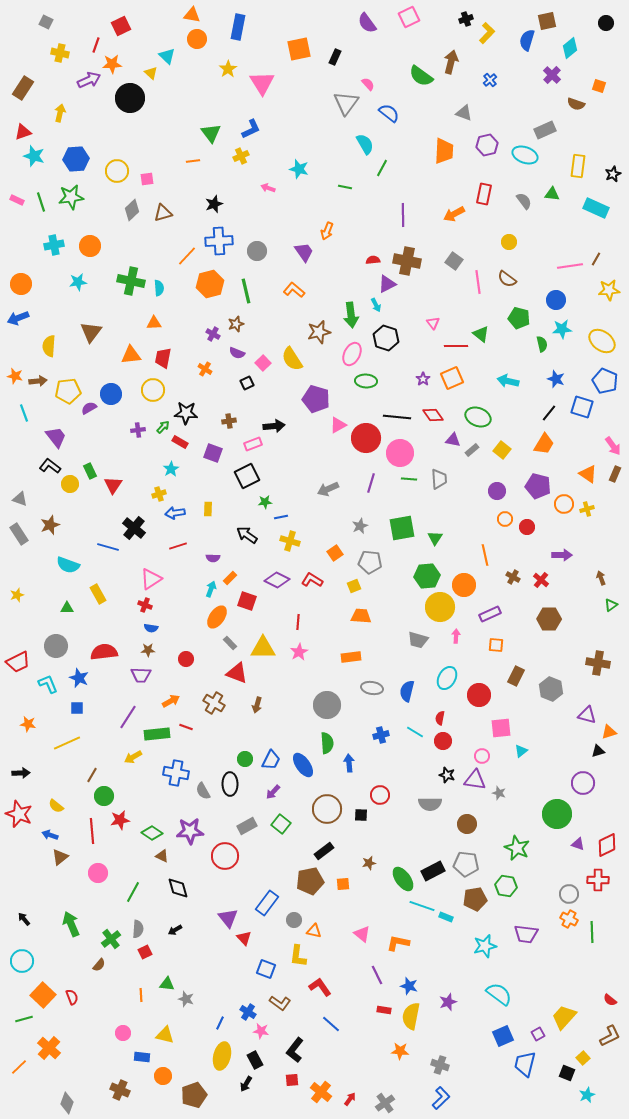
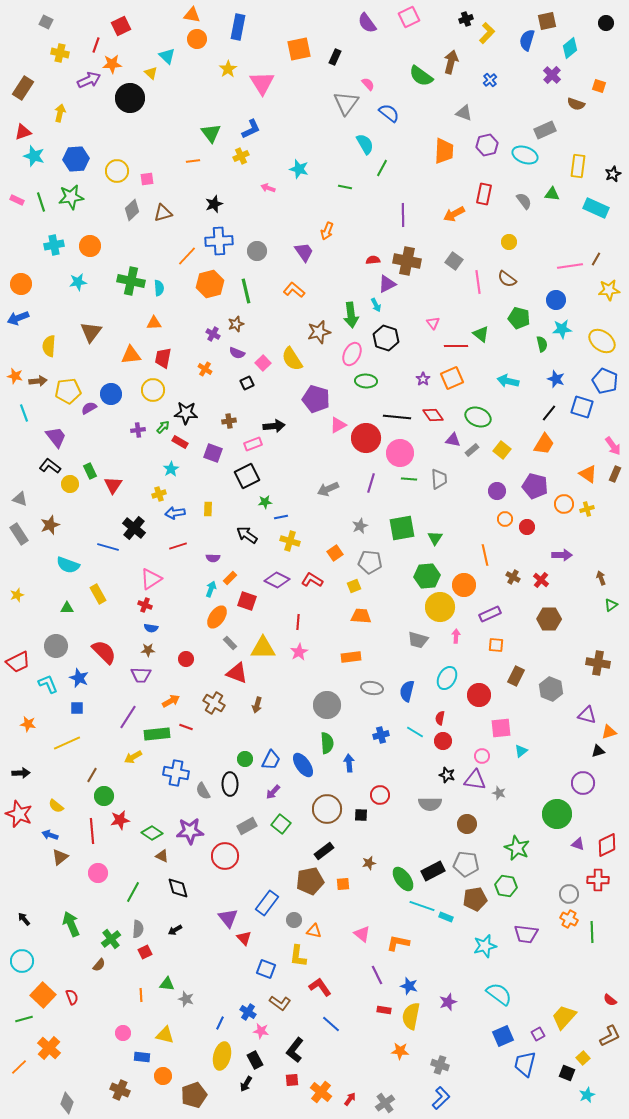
purple pentagon at (538, 486): moved 3 px left
red semicircle at (104, 652): rotated 52 degrees clockwise
